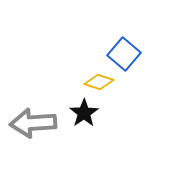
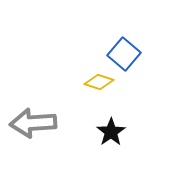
black star: moved 27 px right, 19 px down
